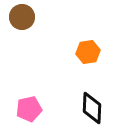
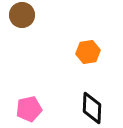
brown circle: moved 2 px up
